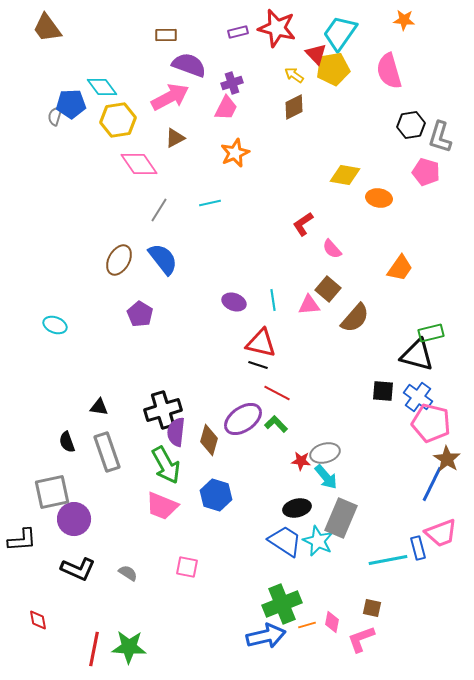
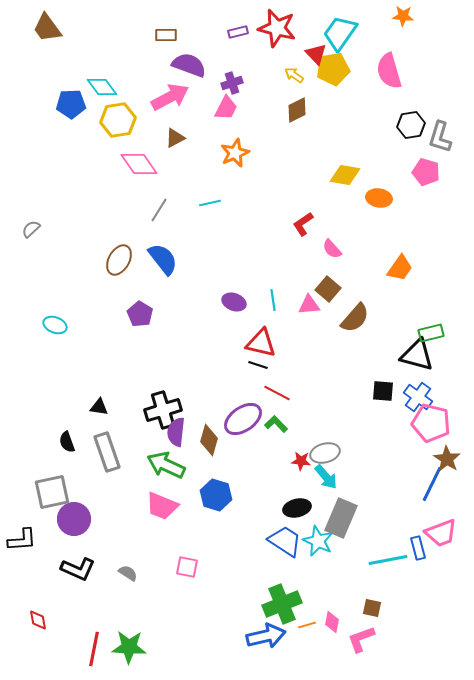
orange star at (404, 20): moved 1 px left, 4 px up
brown diamond at (294, 107): moved 3 px right, 3 px down
gray semicircle at (55, 116): moved 24 px left, 113 px down; rotated 30 degrees clockwise
green arrow at (166, 465): rotated 144 degrees clockwise
